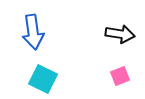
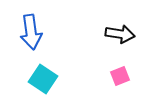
blue arrow: moved 2 px left
cyan square: rotated 8 degrees clockwise
